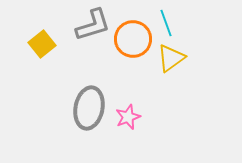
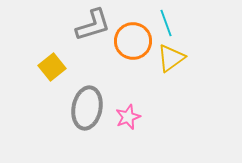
orange circle: moved 2 px down
yellow square: moved 10 px right, 23 px down
gray ellipse: moved 2 px left
